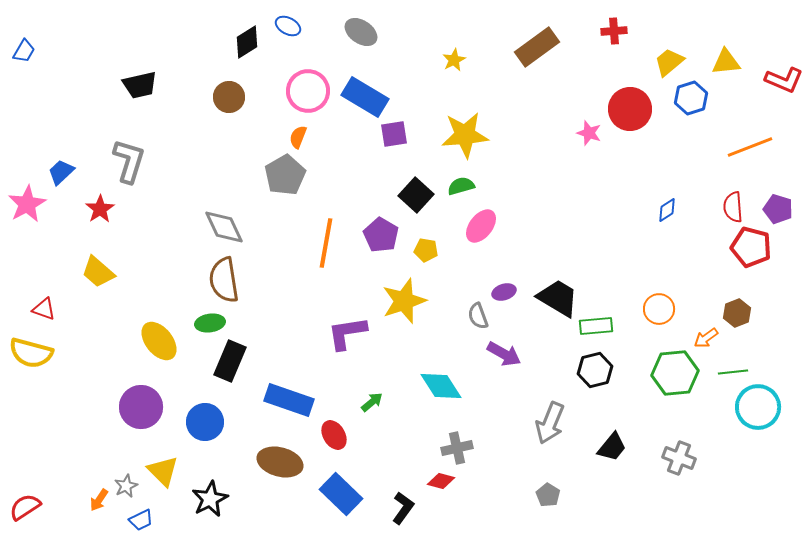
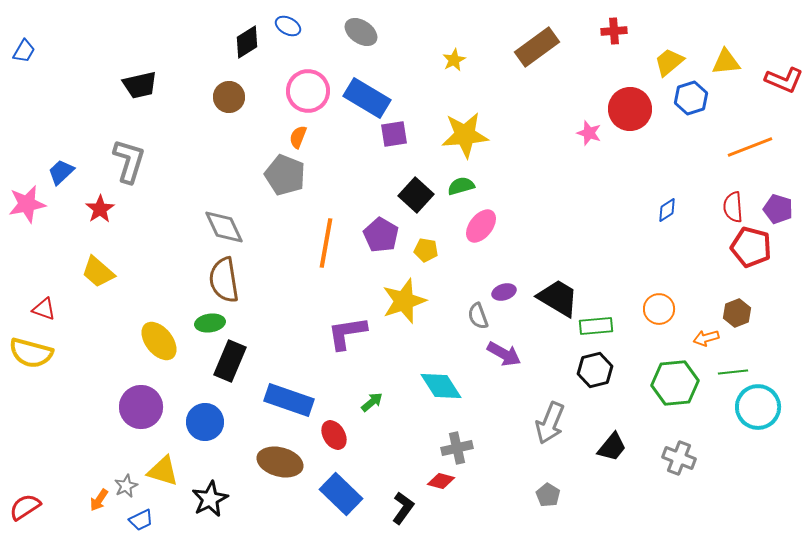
blue rectangle at (365, 97): moved 2 px right, 1 px down
gray pentagon at (285, 175): rotated 21 degrees counterclockwise
pink star at (27, 204): rotated 18 degrees clockwise
orange arrow at (706, 338): rotated 20 degrees clockwise
green hexagon at (675, 373): moved 10 px down
yellow triangle at (163, 471): rotated 28 degrees counterclockwise
